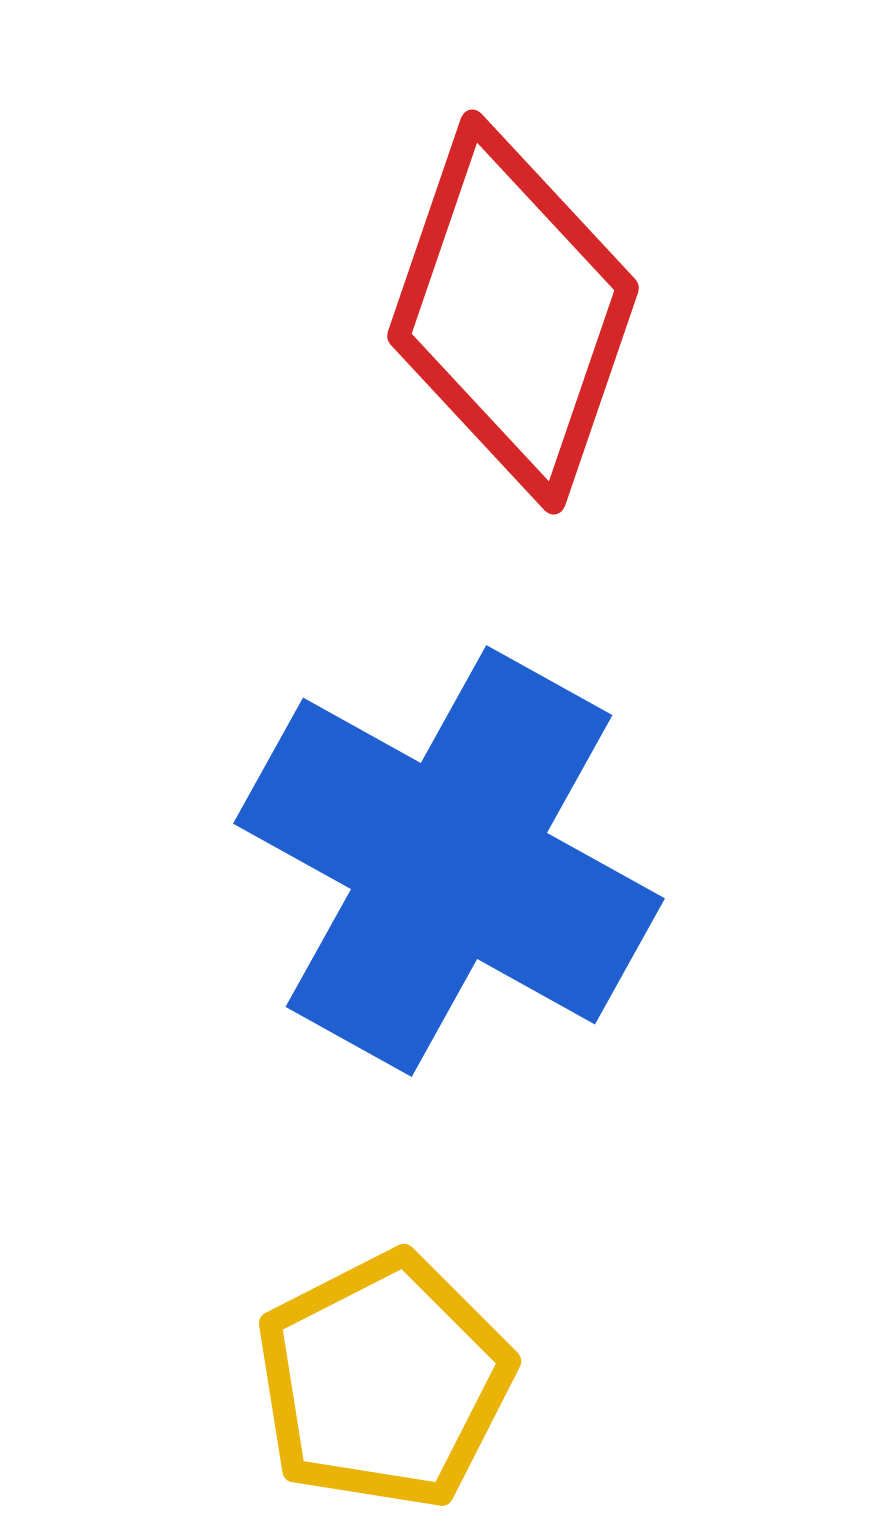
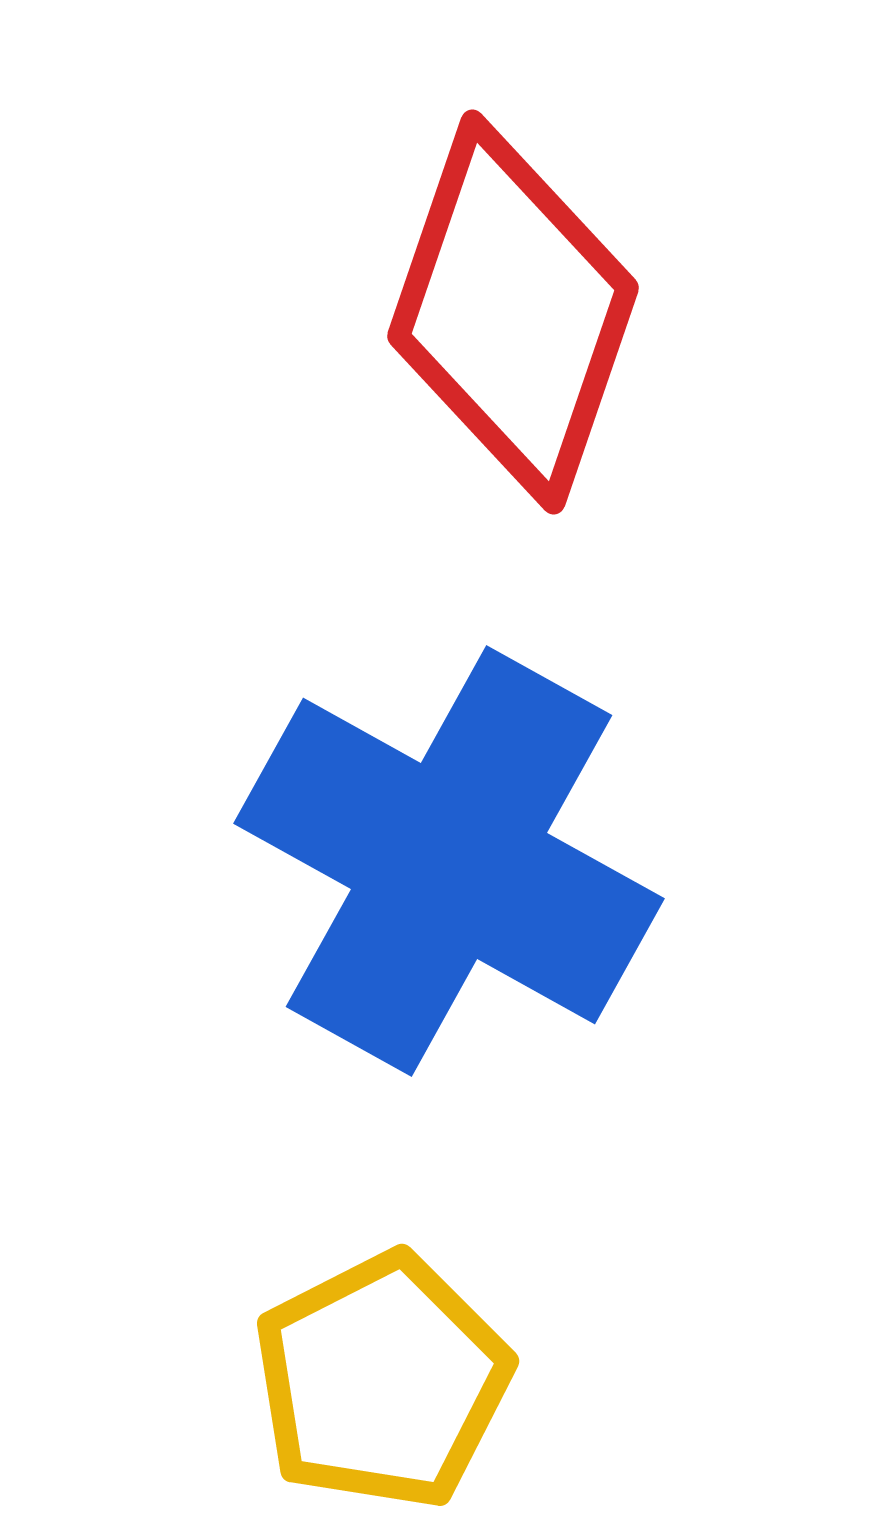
yellow pentagon: moved 2 px left
